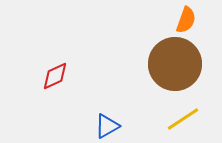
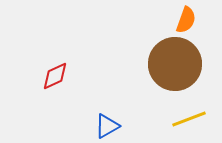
yellow line: moved 6 px right; rotated 12 degrees clockwise
